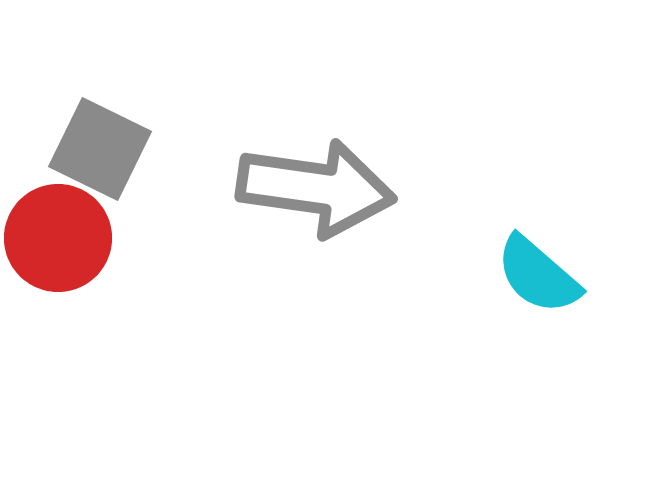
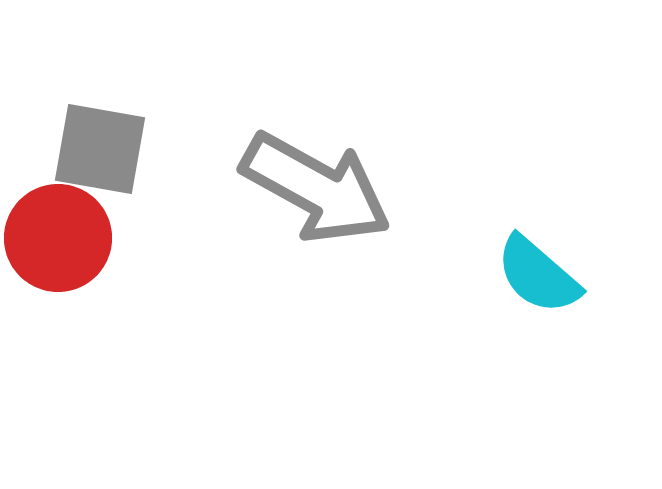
gray square: rotated 16 degrees counterclockwise
gray arrow: rotated 21 degrees clockwise
